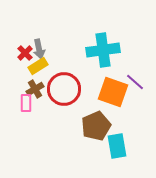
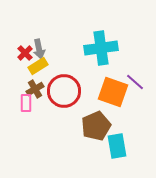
cyan cross: moved 2 px left, 2 px up
red circle: moved 2 px down
